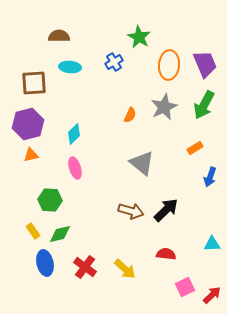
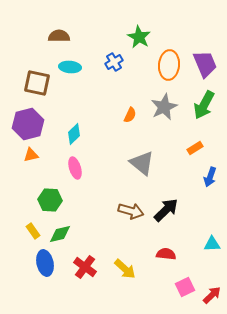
brown square: moved 3 px right; rotated 16 degrees clockwise
